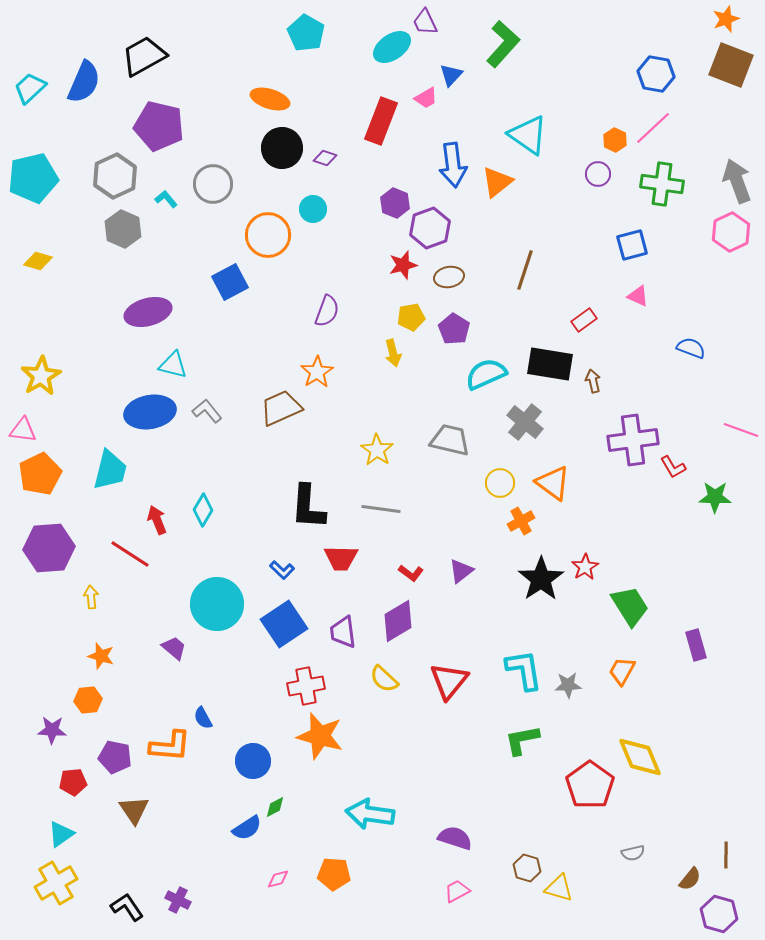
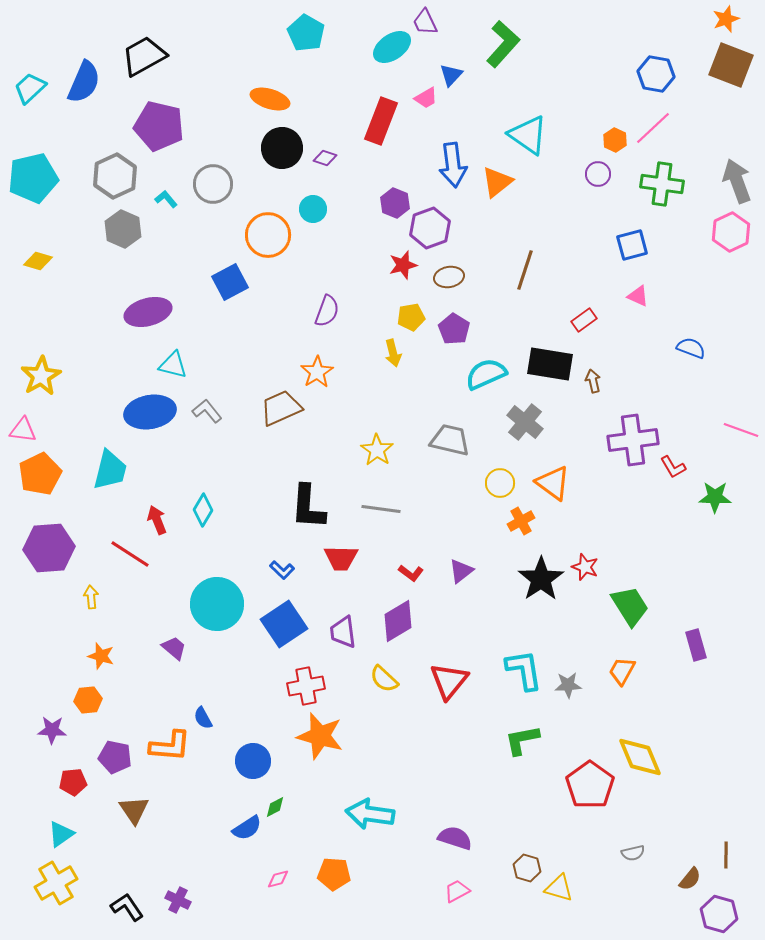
red star at (585, 567): rotated 20 degrees counterclockwise
